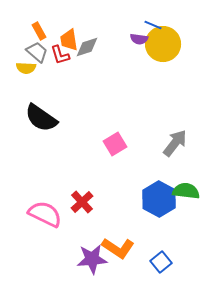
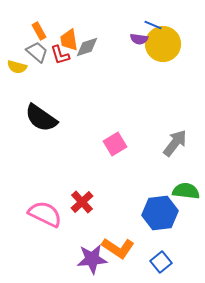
yellow semicircle: moved 9 px left, 1 px up; rotated 12 degrees clockwise
blue hexagon: moved 1 px right, 14 px down; rotated 24 degrees clockwise
